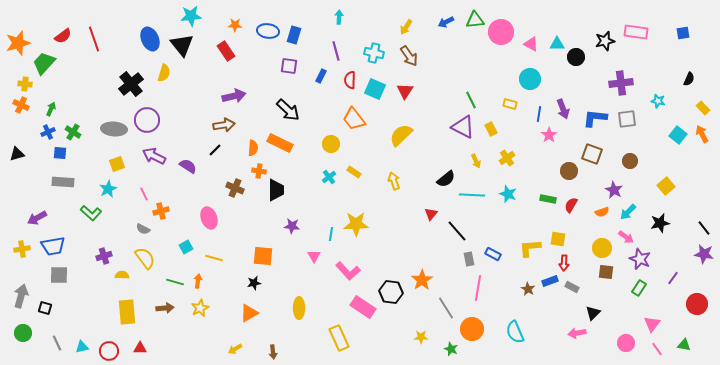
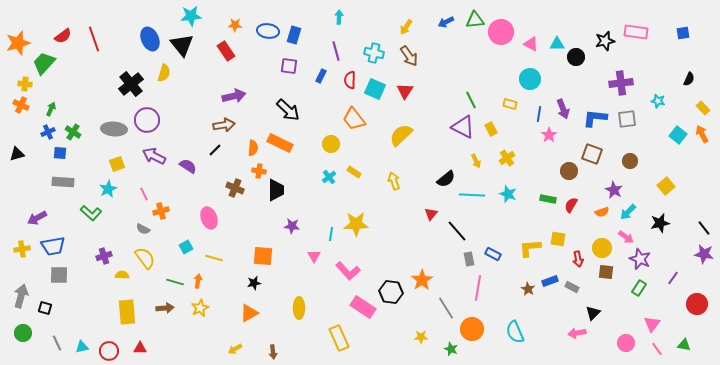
red arrow at (564, 263): moved 14 px right, 4 px up; rotated 14 degrees counterclockwise
